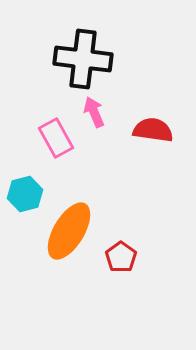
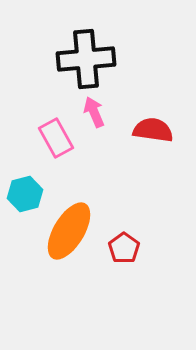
black cross: moved 3 px right; rotated 12 degrees counterclockwise
red pentagon: moved 3 px right, 9 px up
